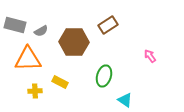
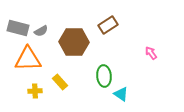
gray rectangle: moved 3 px right, 3 px down
pink arrow: moved 1 px right, 3 px up
green ellipse: rotated 20 degrees counterclockwise
yellow rectangle: rotated 21 degrees clockwise
cyan triangle: moved 4 px left, 6 px up
